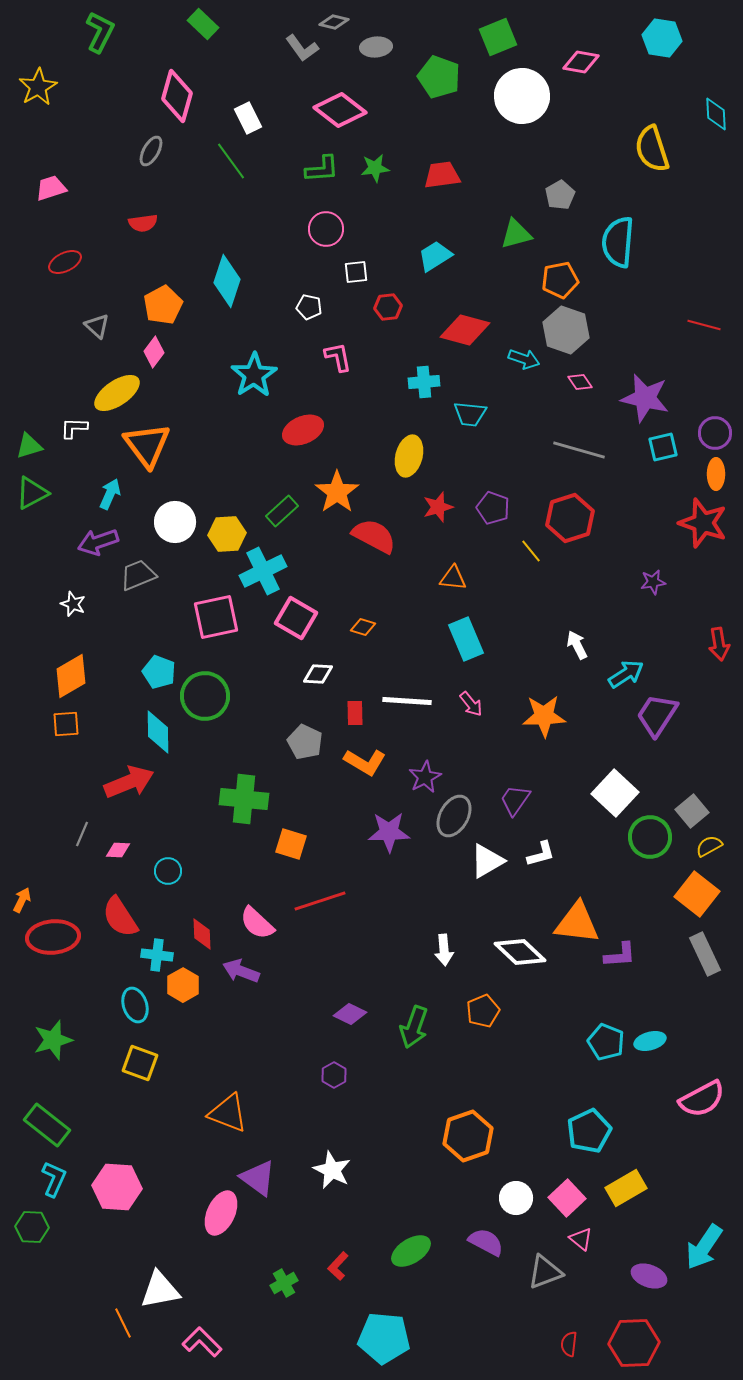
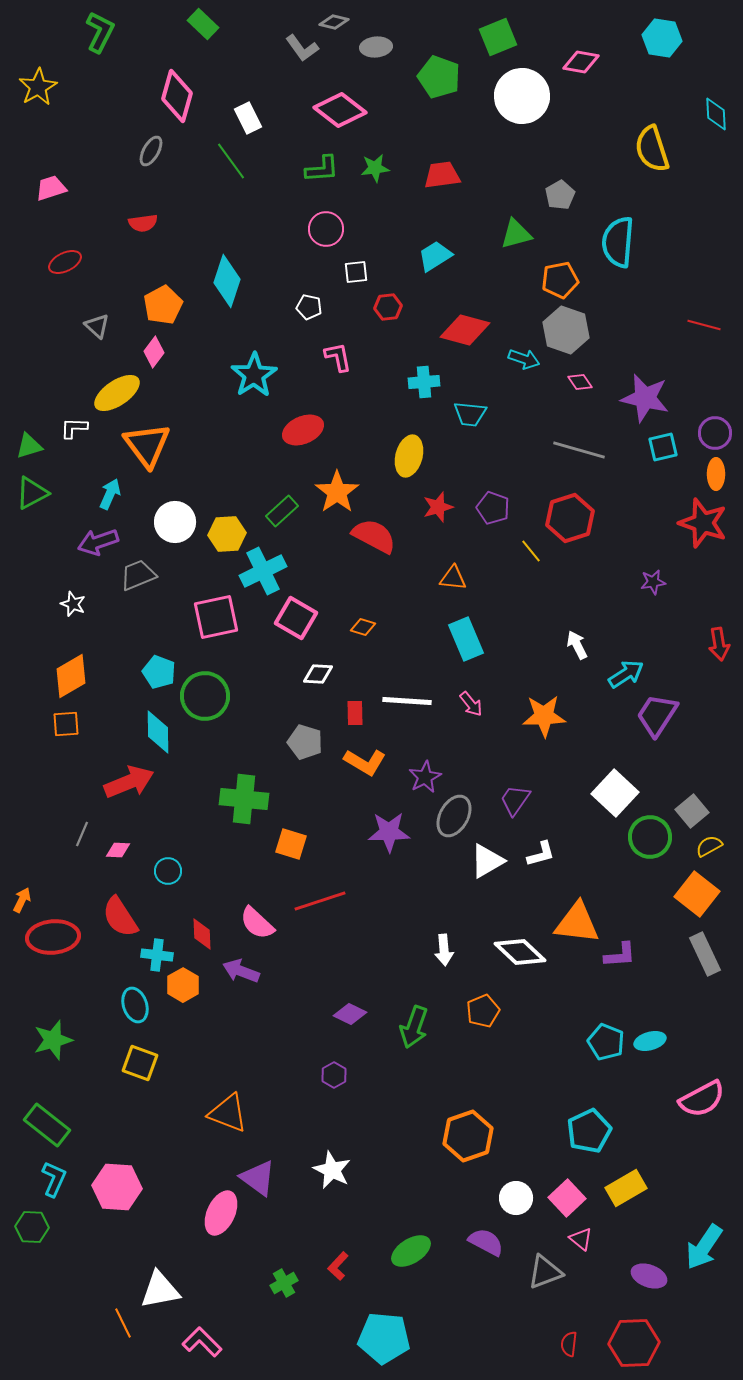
gray pentagon at (305, 742): rotated 8 degrees counterclockwise
